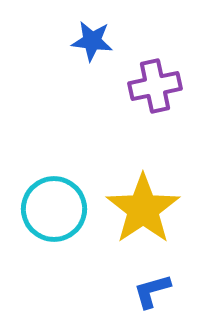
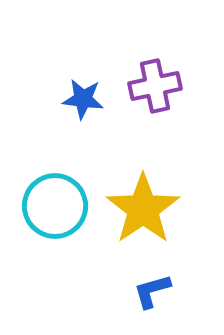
blue star: moved 9 px left, 58 px down
cyan circle: moved 1 px right, 3 px up
